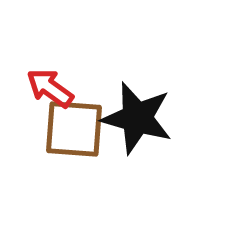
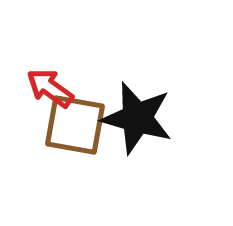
brown square: moved 1 px right, 4 px up; rotated 6 degrees clockwise
